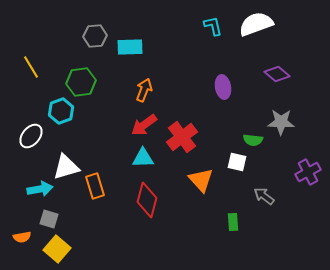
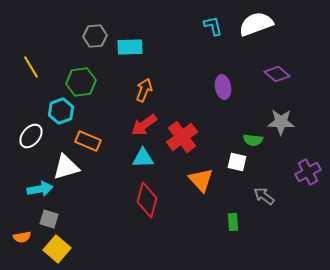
orange rectangle: moved 7 px left, 45 px up; rotated 50 degrees counterclockwise
